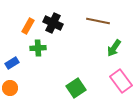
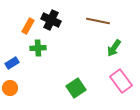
black cross: moved 2 px left, 3 px up
